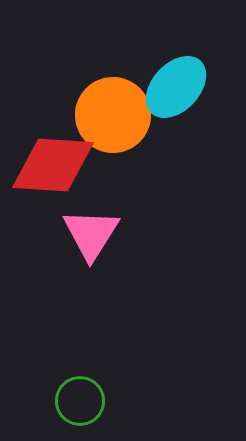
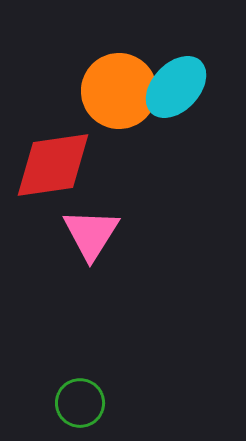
orange circle: moved 6 px right, 24 px up
red diamond: rotated 12 degrees counterclockwise
green circle: moved 2 px down
